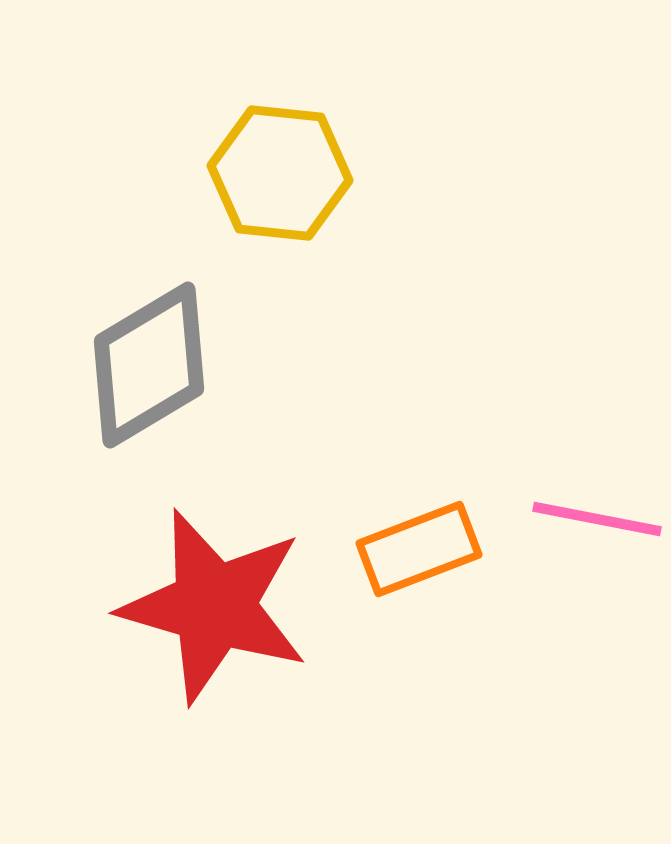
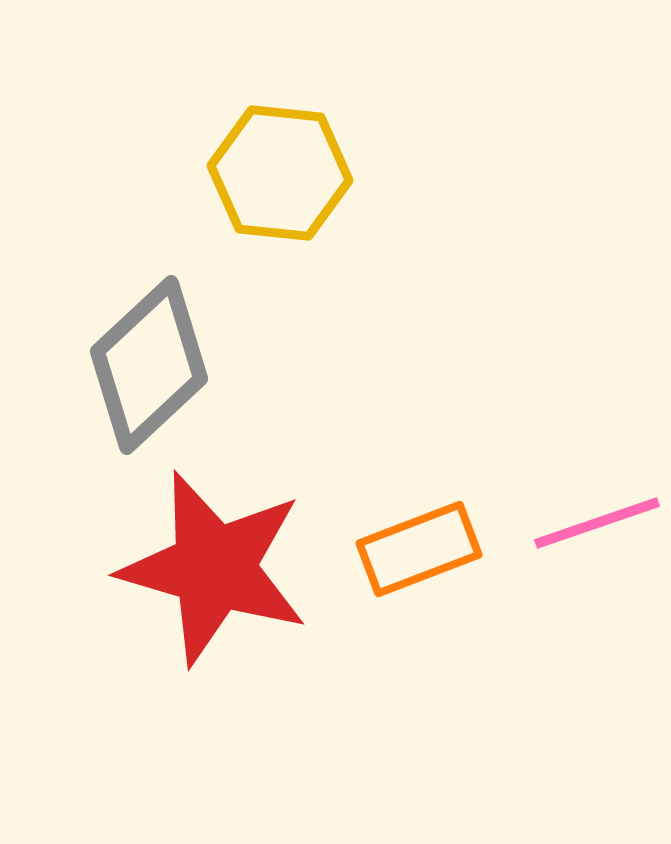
gray diamond: rotated 12 degrees counterclockwise
pink line: moved 4 px down; rotated 30 degrees counterclockwise
red star: moved 38 px up
